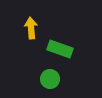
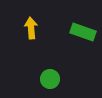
green rectangle: moved 23 px right, 17 px up
